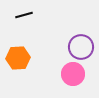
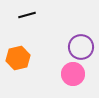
black line: moved 3 px right
orange hexagon: rotated 10 degrees counterclockwise
